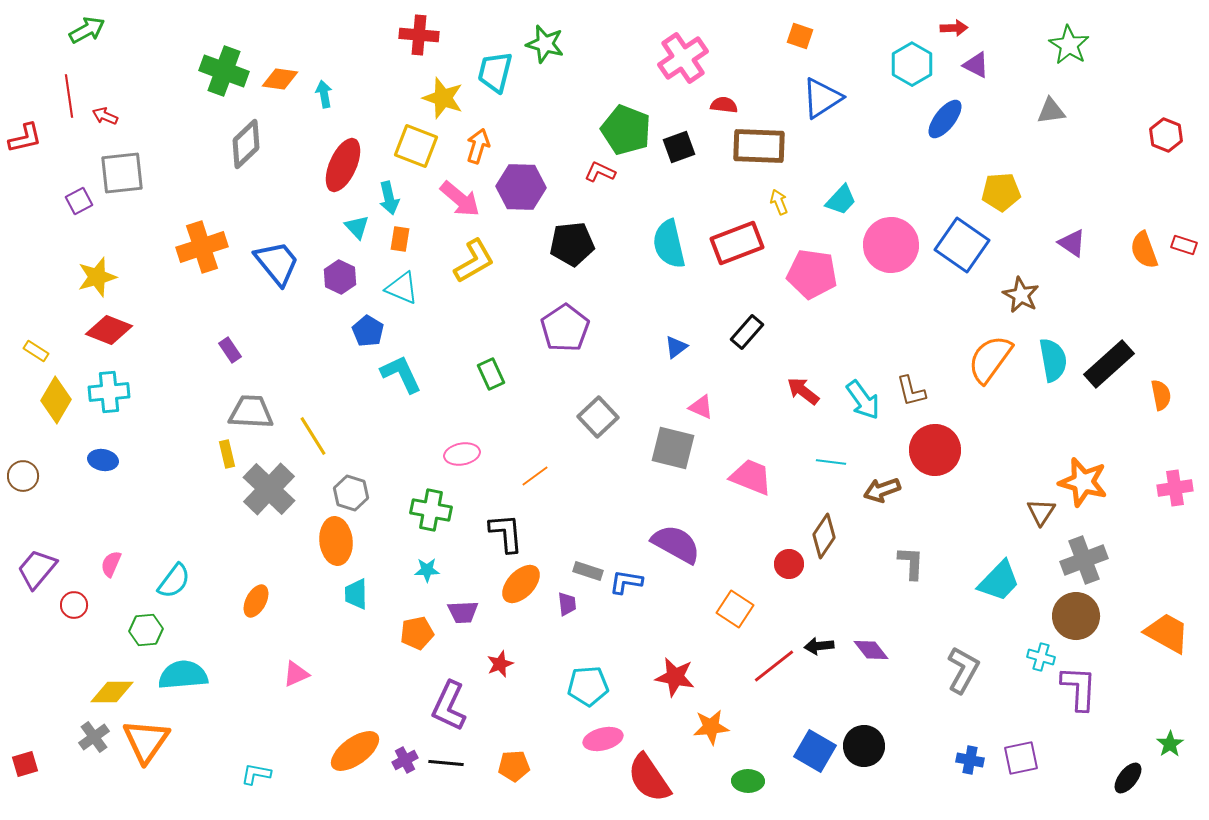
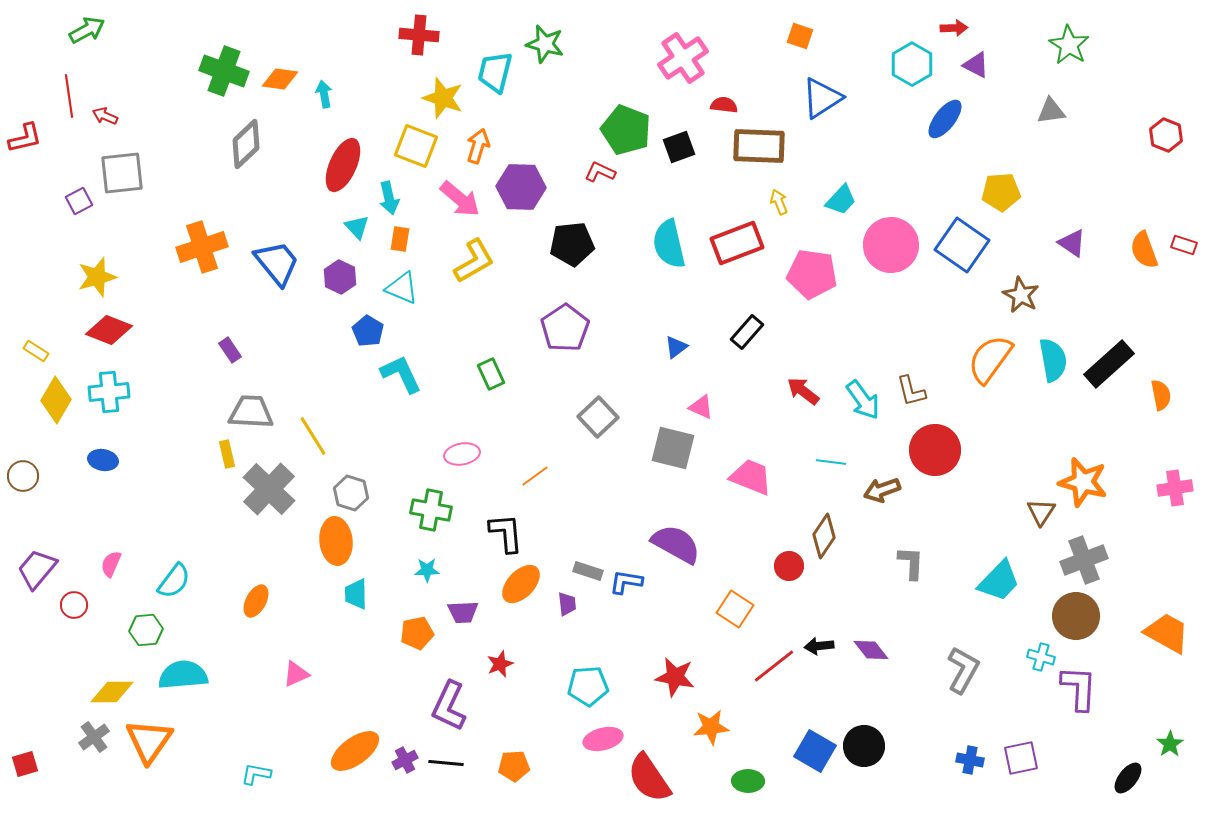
red circle at (789, 564): moved 2 px down
orange triangle at (146, 741): moved 3 px right
